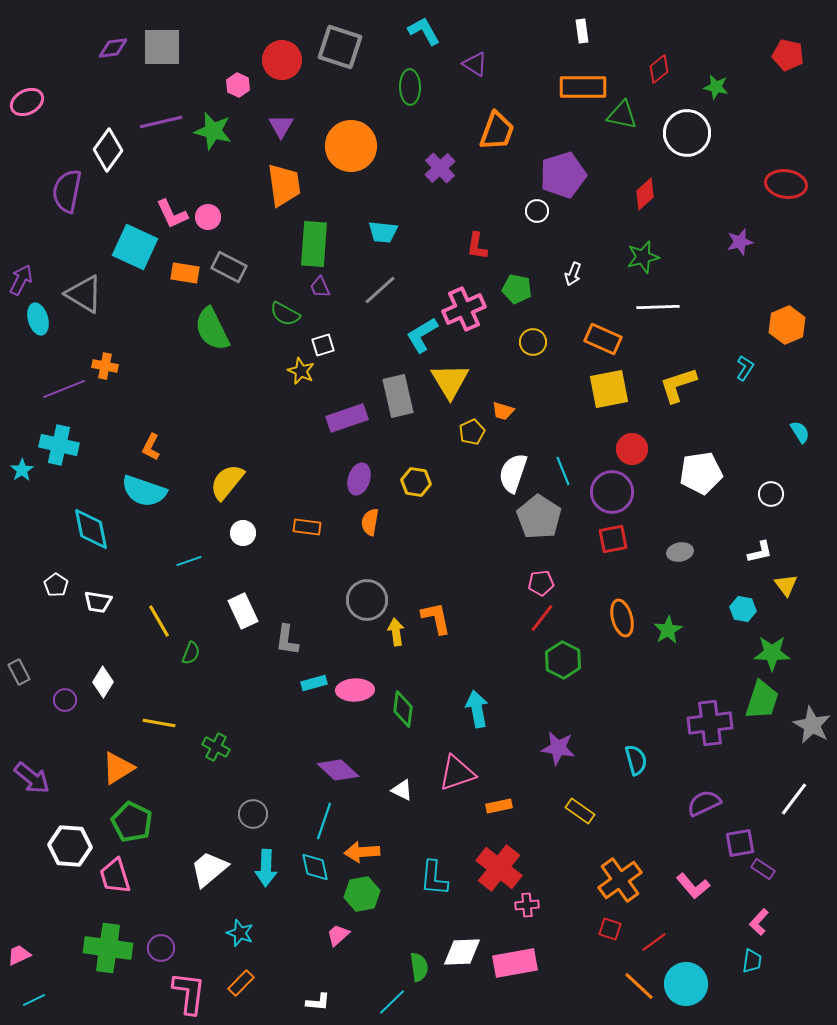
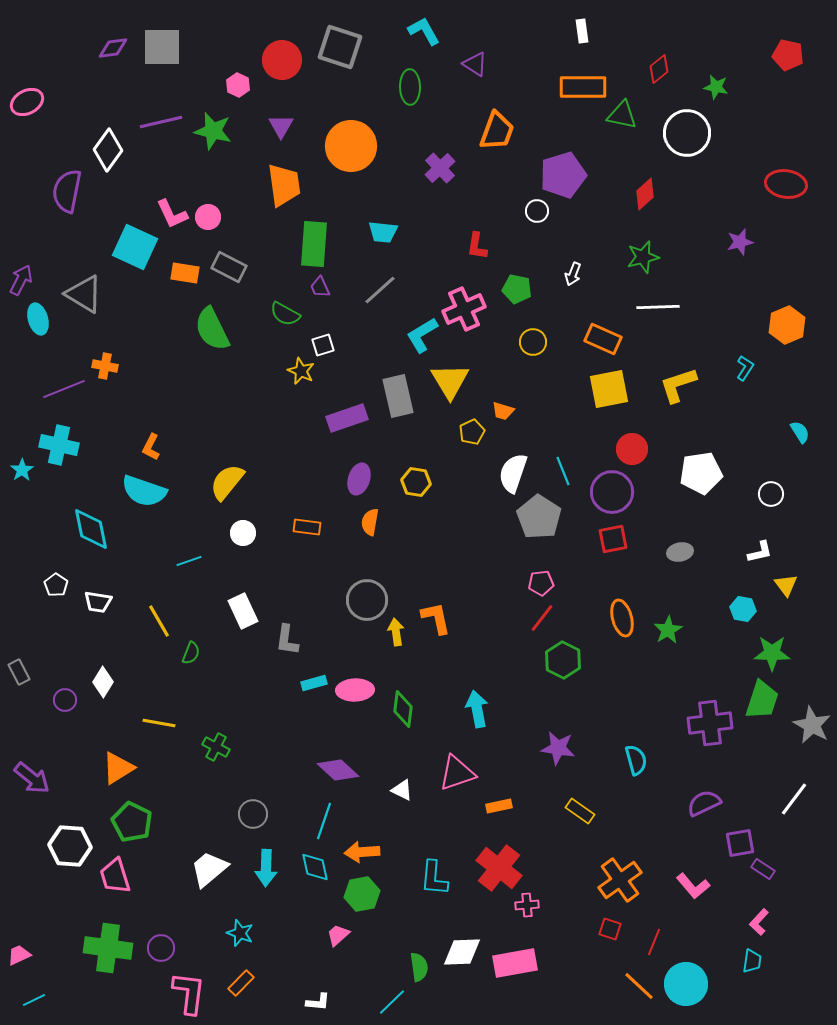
red line at (654, 942): rotated 32 degrees counterclockwise
